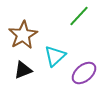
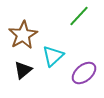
cyan triangle: moved 2 px left
black triangle: rotated 18 degrees counterclockwise
